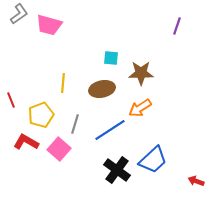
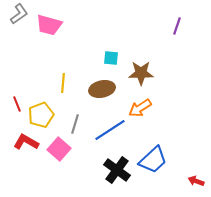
red line: moved 6 px right, 4 px down
